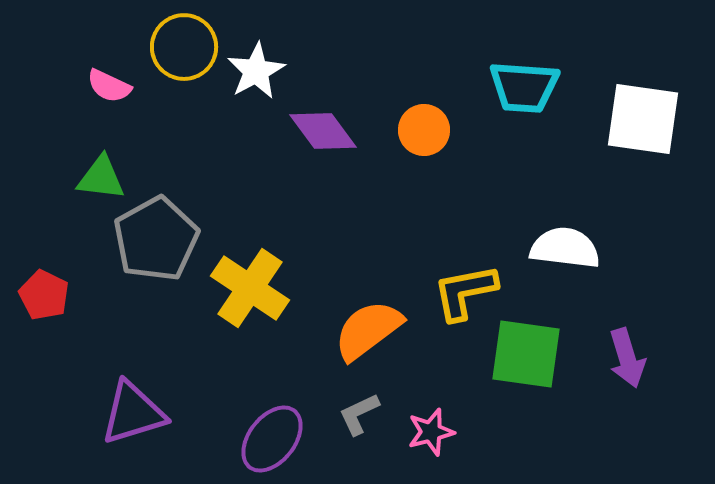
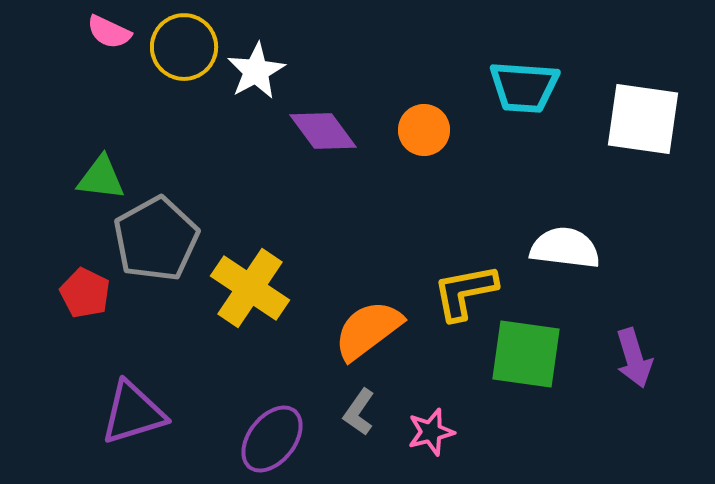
pink semicircle: moved 54 px up
red pentagon: moved 41 px right, 2 px up
purple arrow: moved 7 px right
gray L-shape: moved 2 px up; rotated 30 degrees counterclockwise
